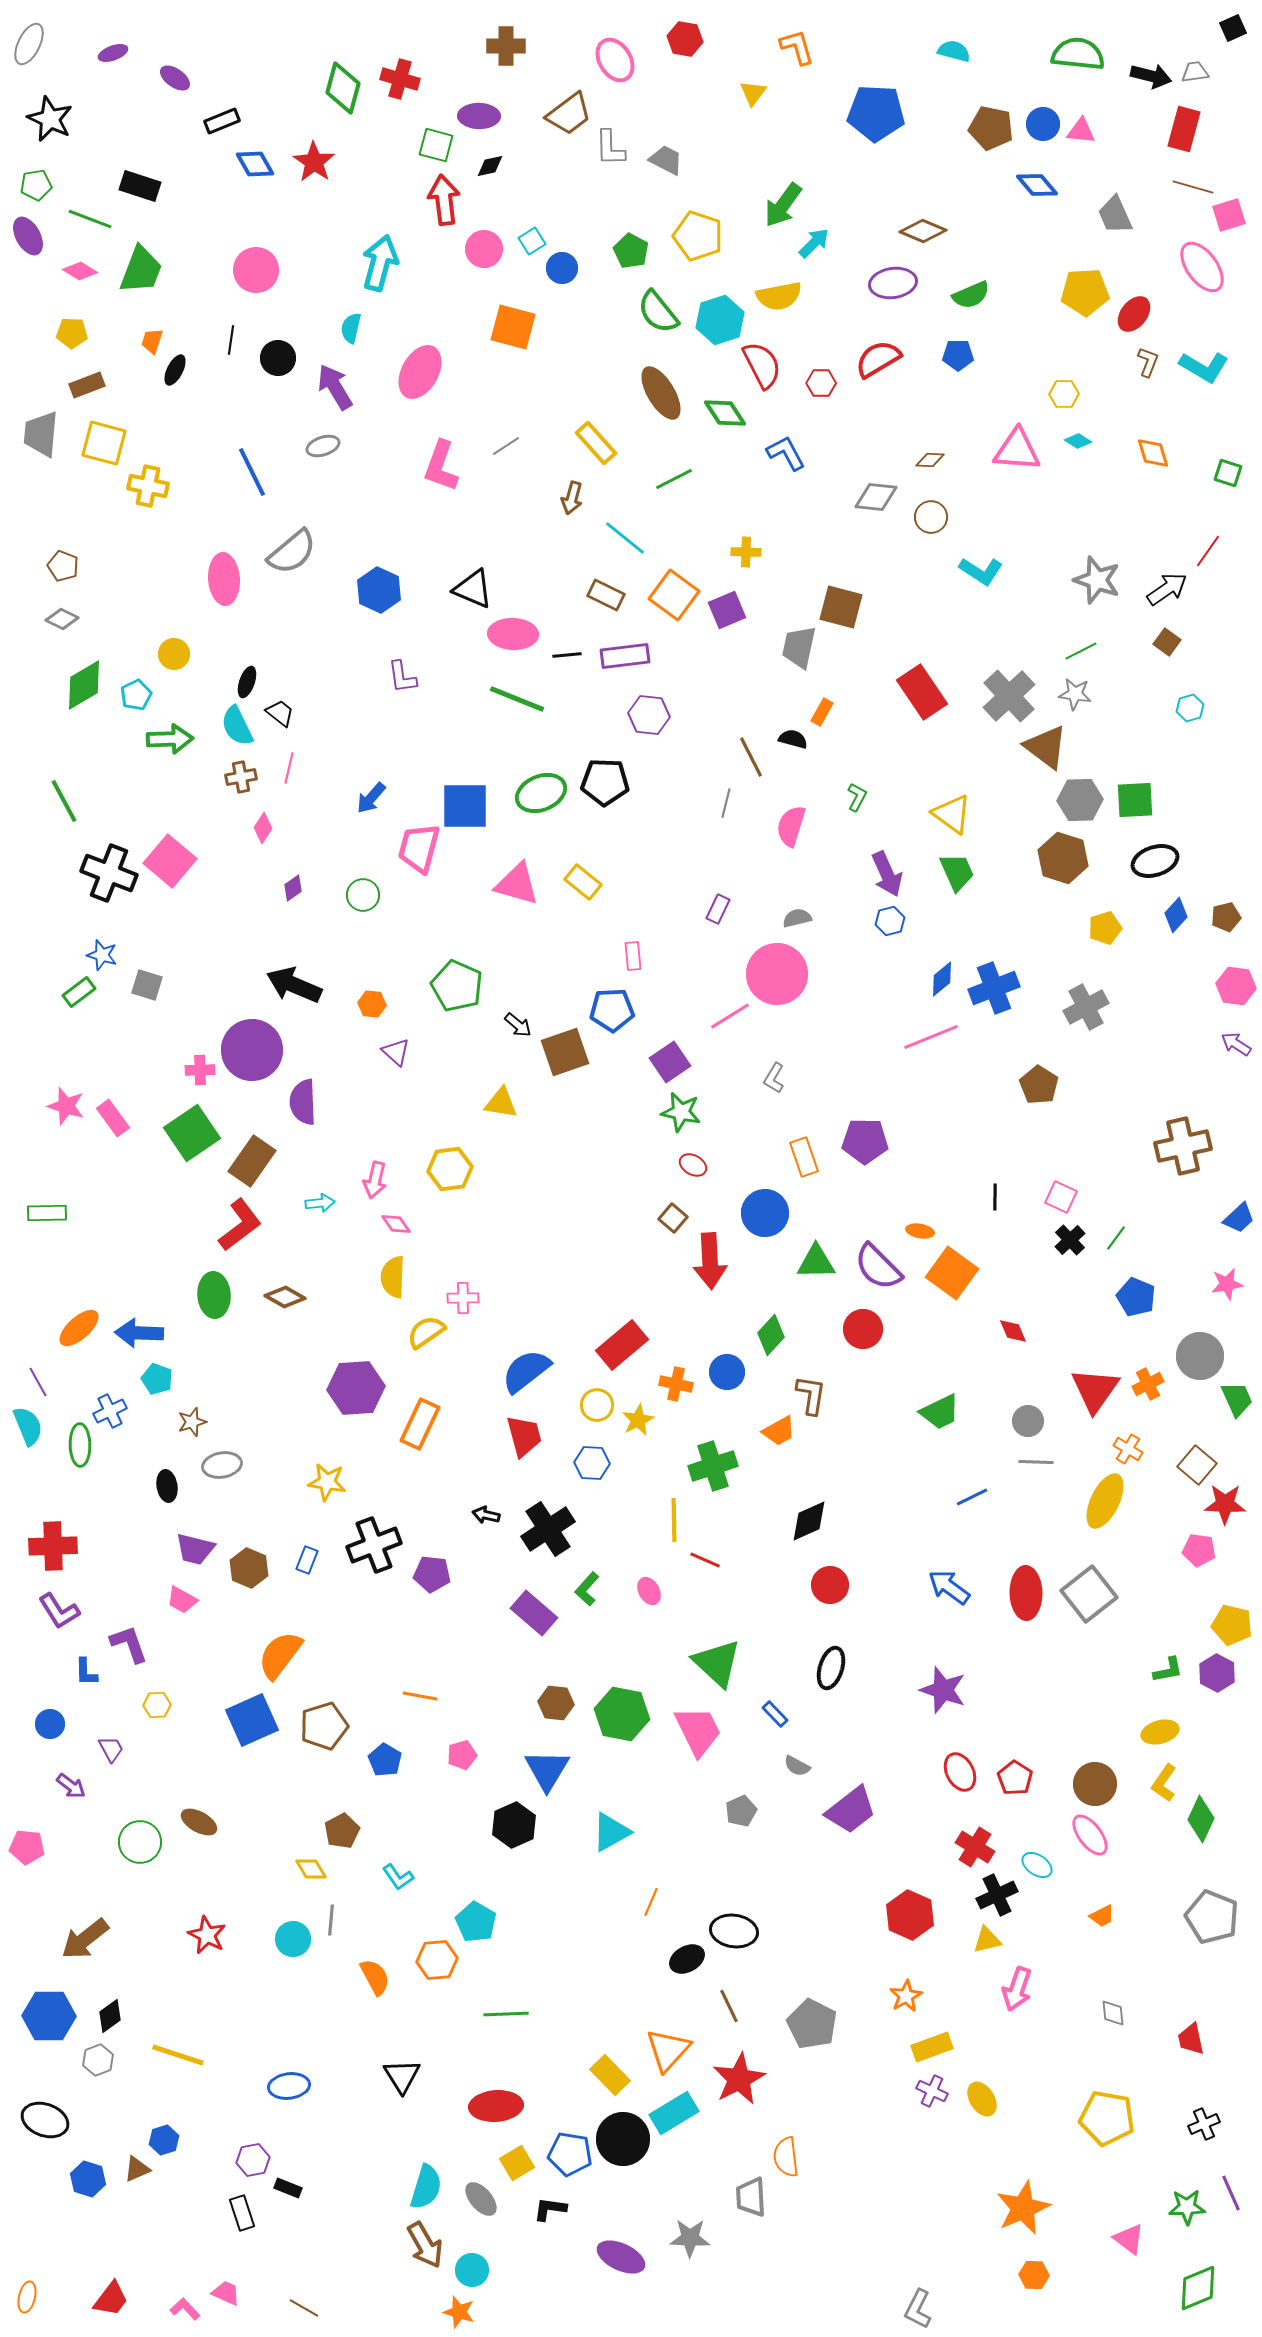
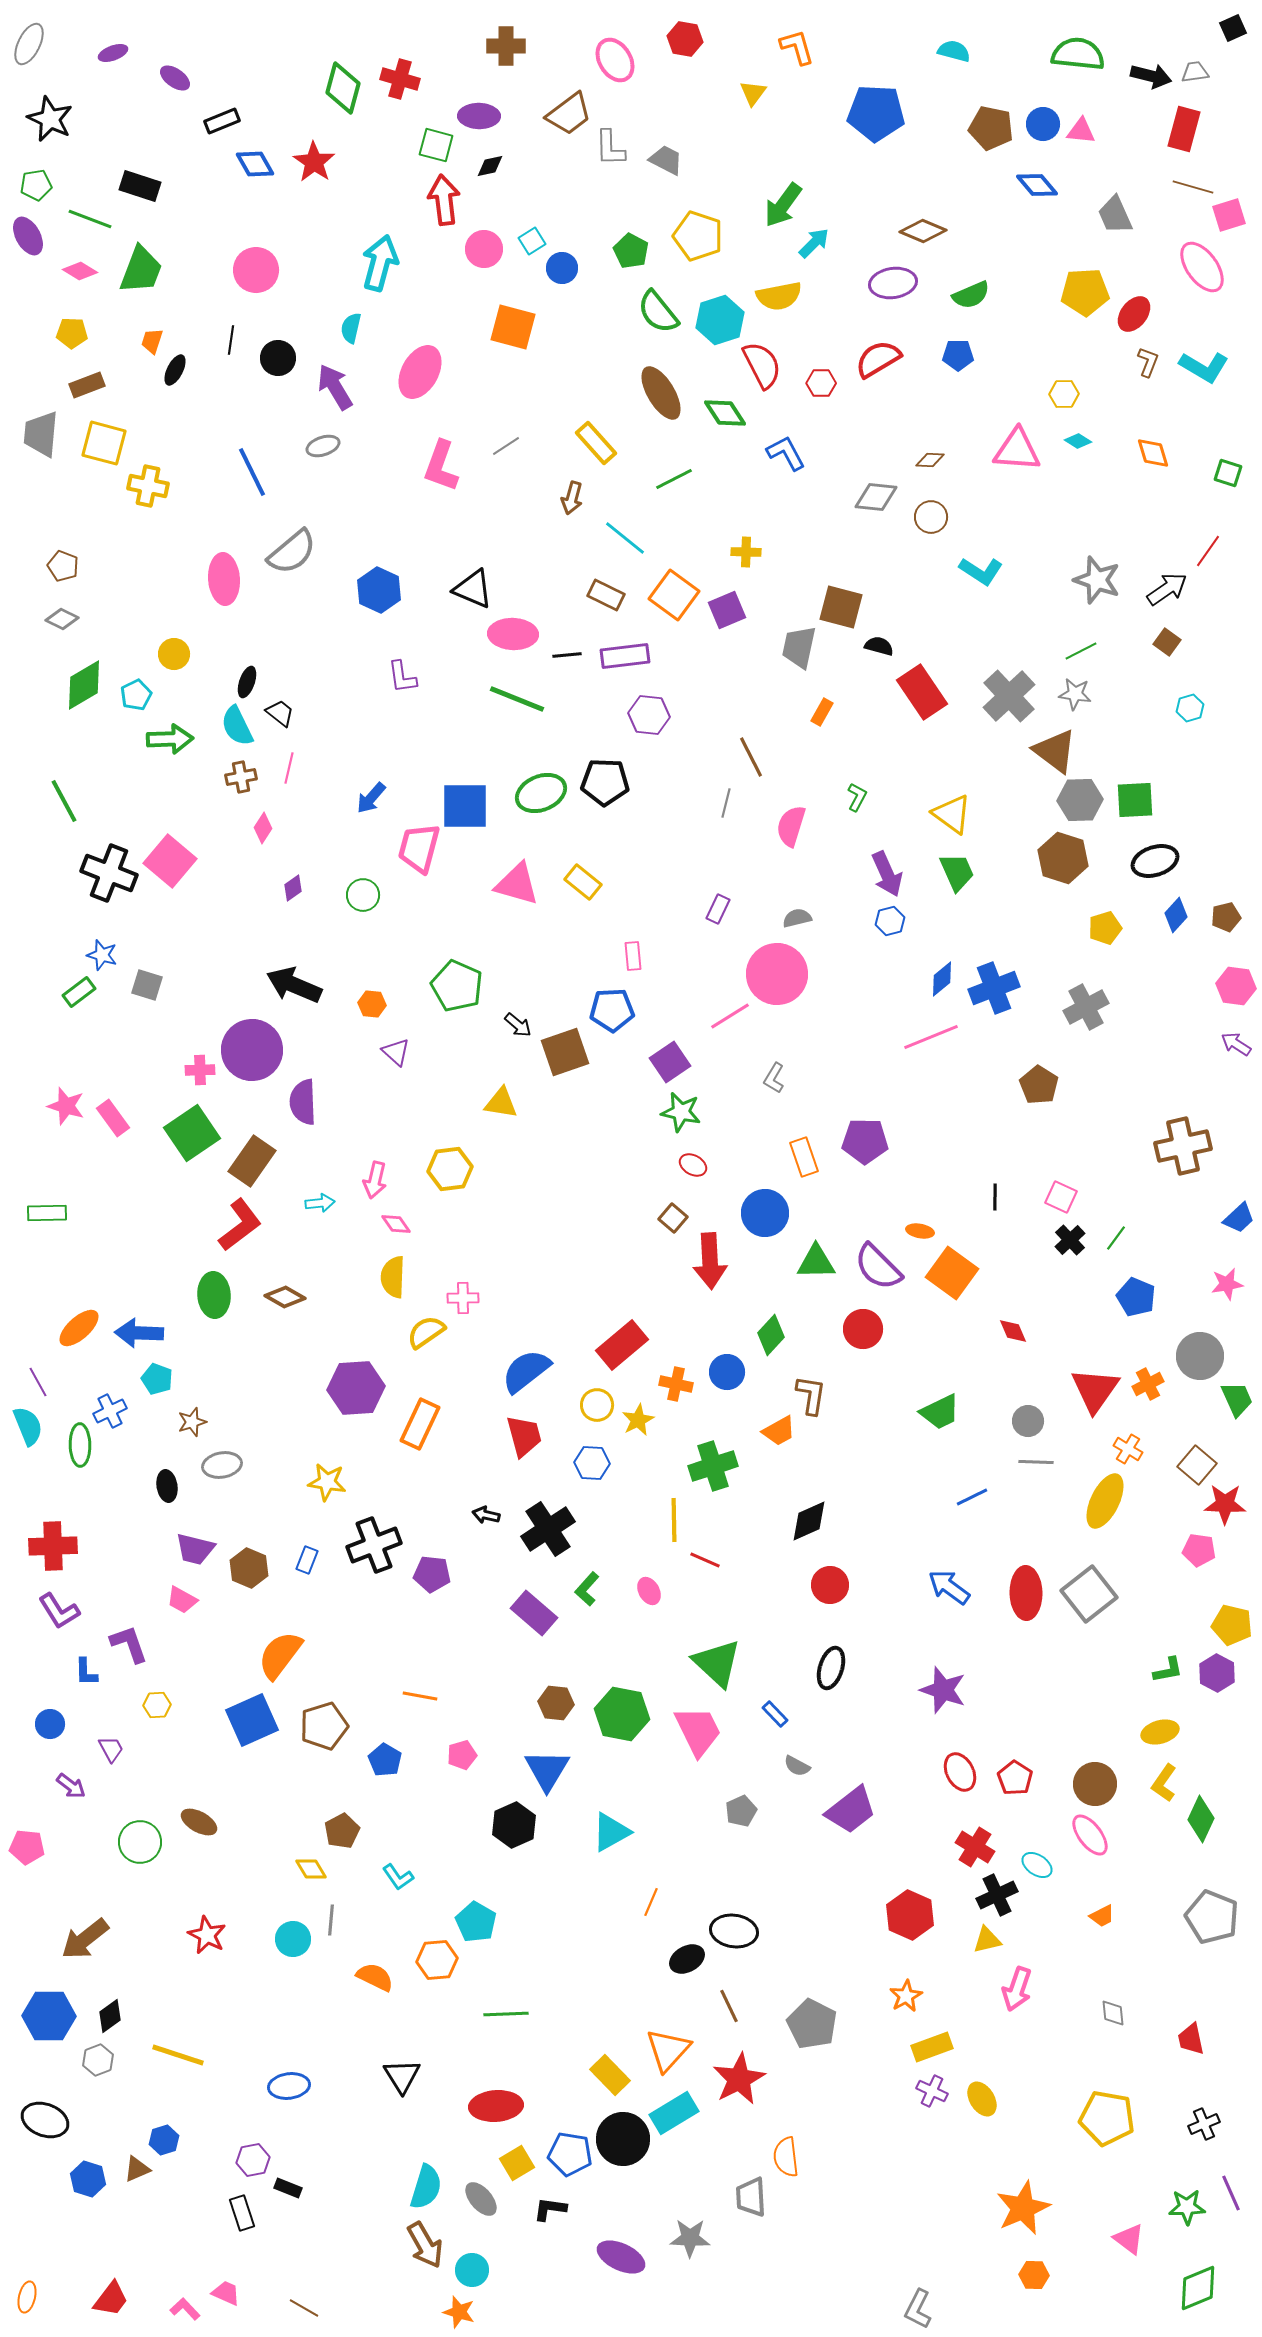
black semicircle at (793, 739): moved 86 px right, 93 px up
brown triangle at (1046, 747): moved 9 px right, 4 px down
orange semicircle at (375, 1977): rotated 36 degrees counterclockwise
